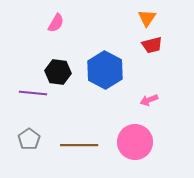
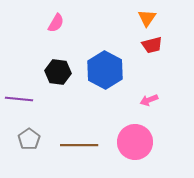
purple line: moved 14 px left, 6 px down
